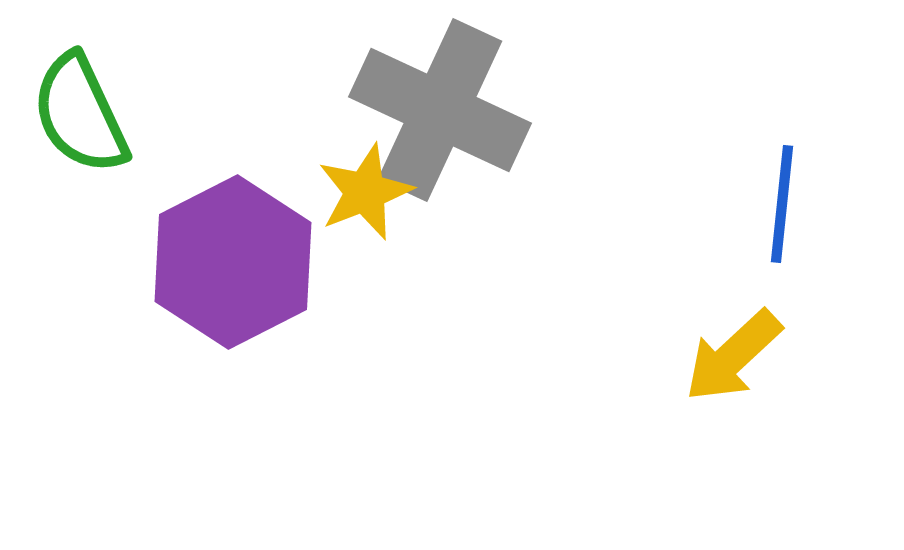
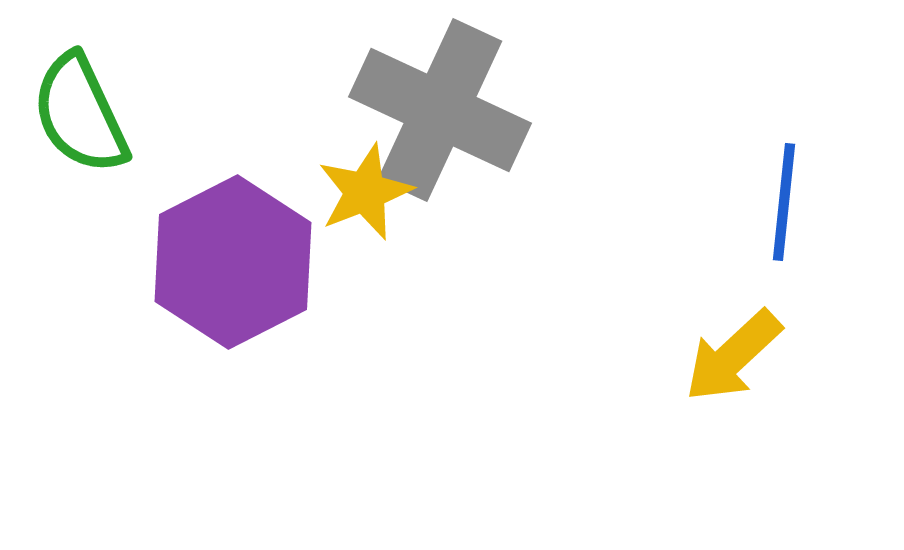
blue line: moved 2 px right, 2 px up
